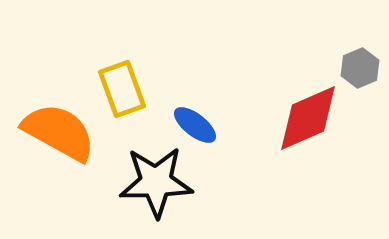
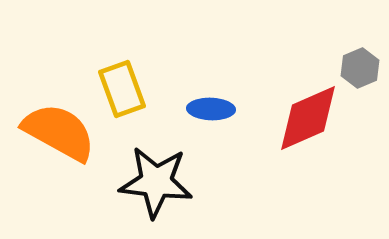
blue ellipse: moved 16 px right, 16 px up; rotated 36 degrees counterclockwise
black star: rotated 8 degrees clockwise
